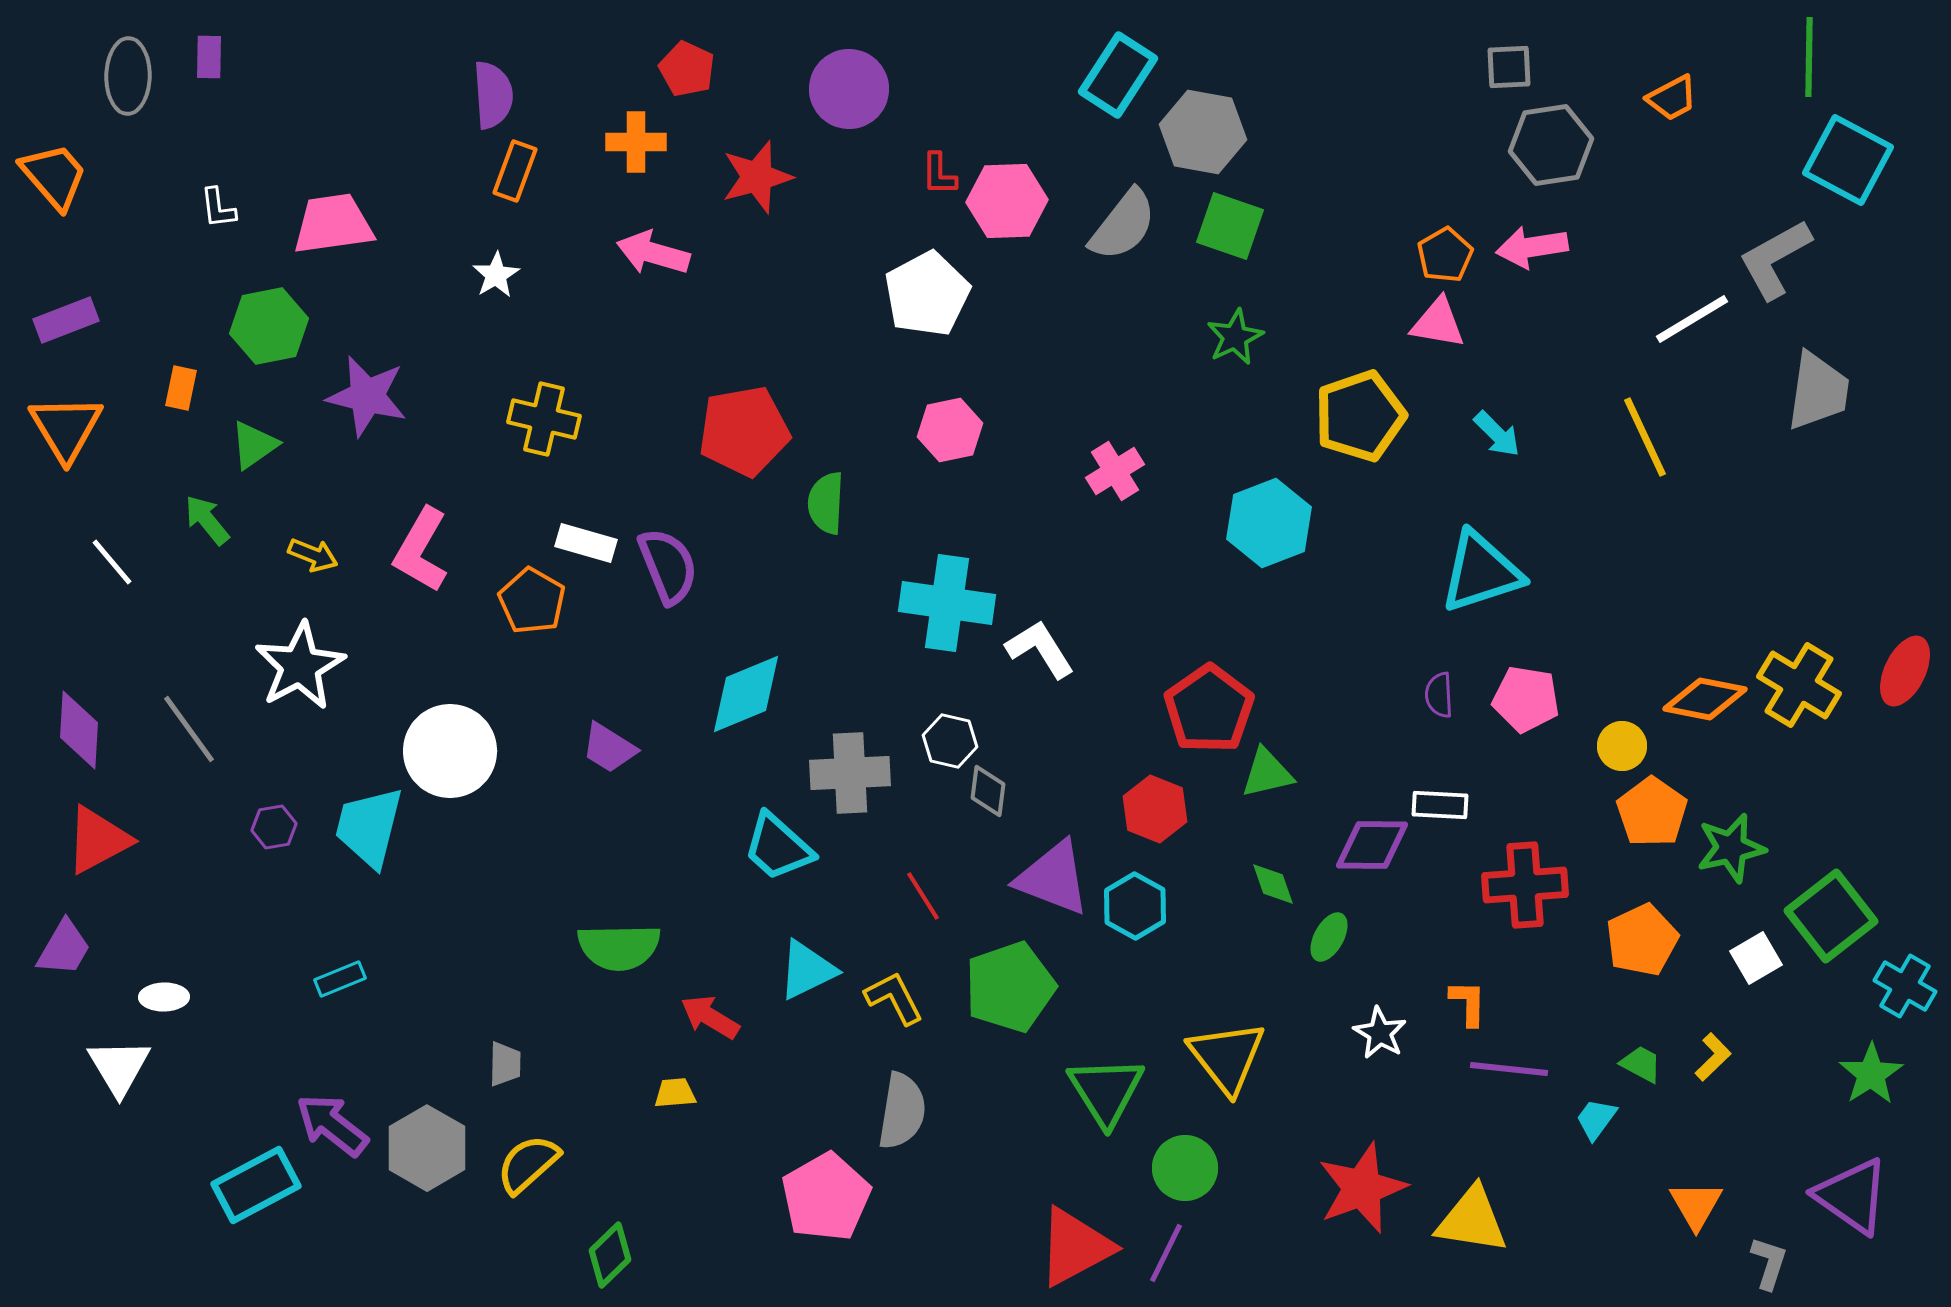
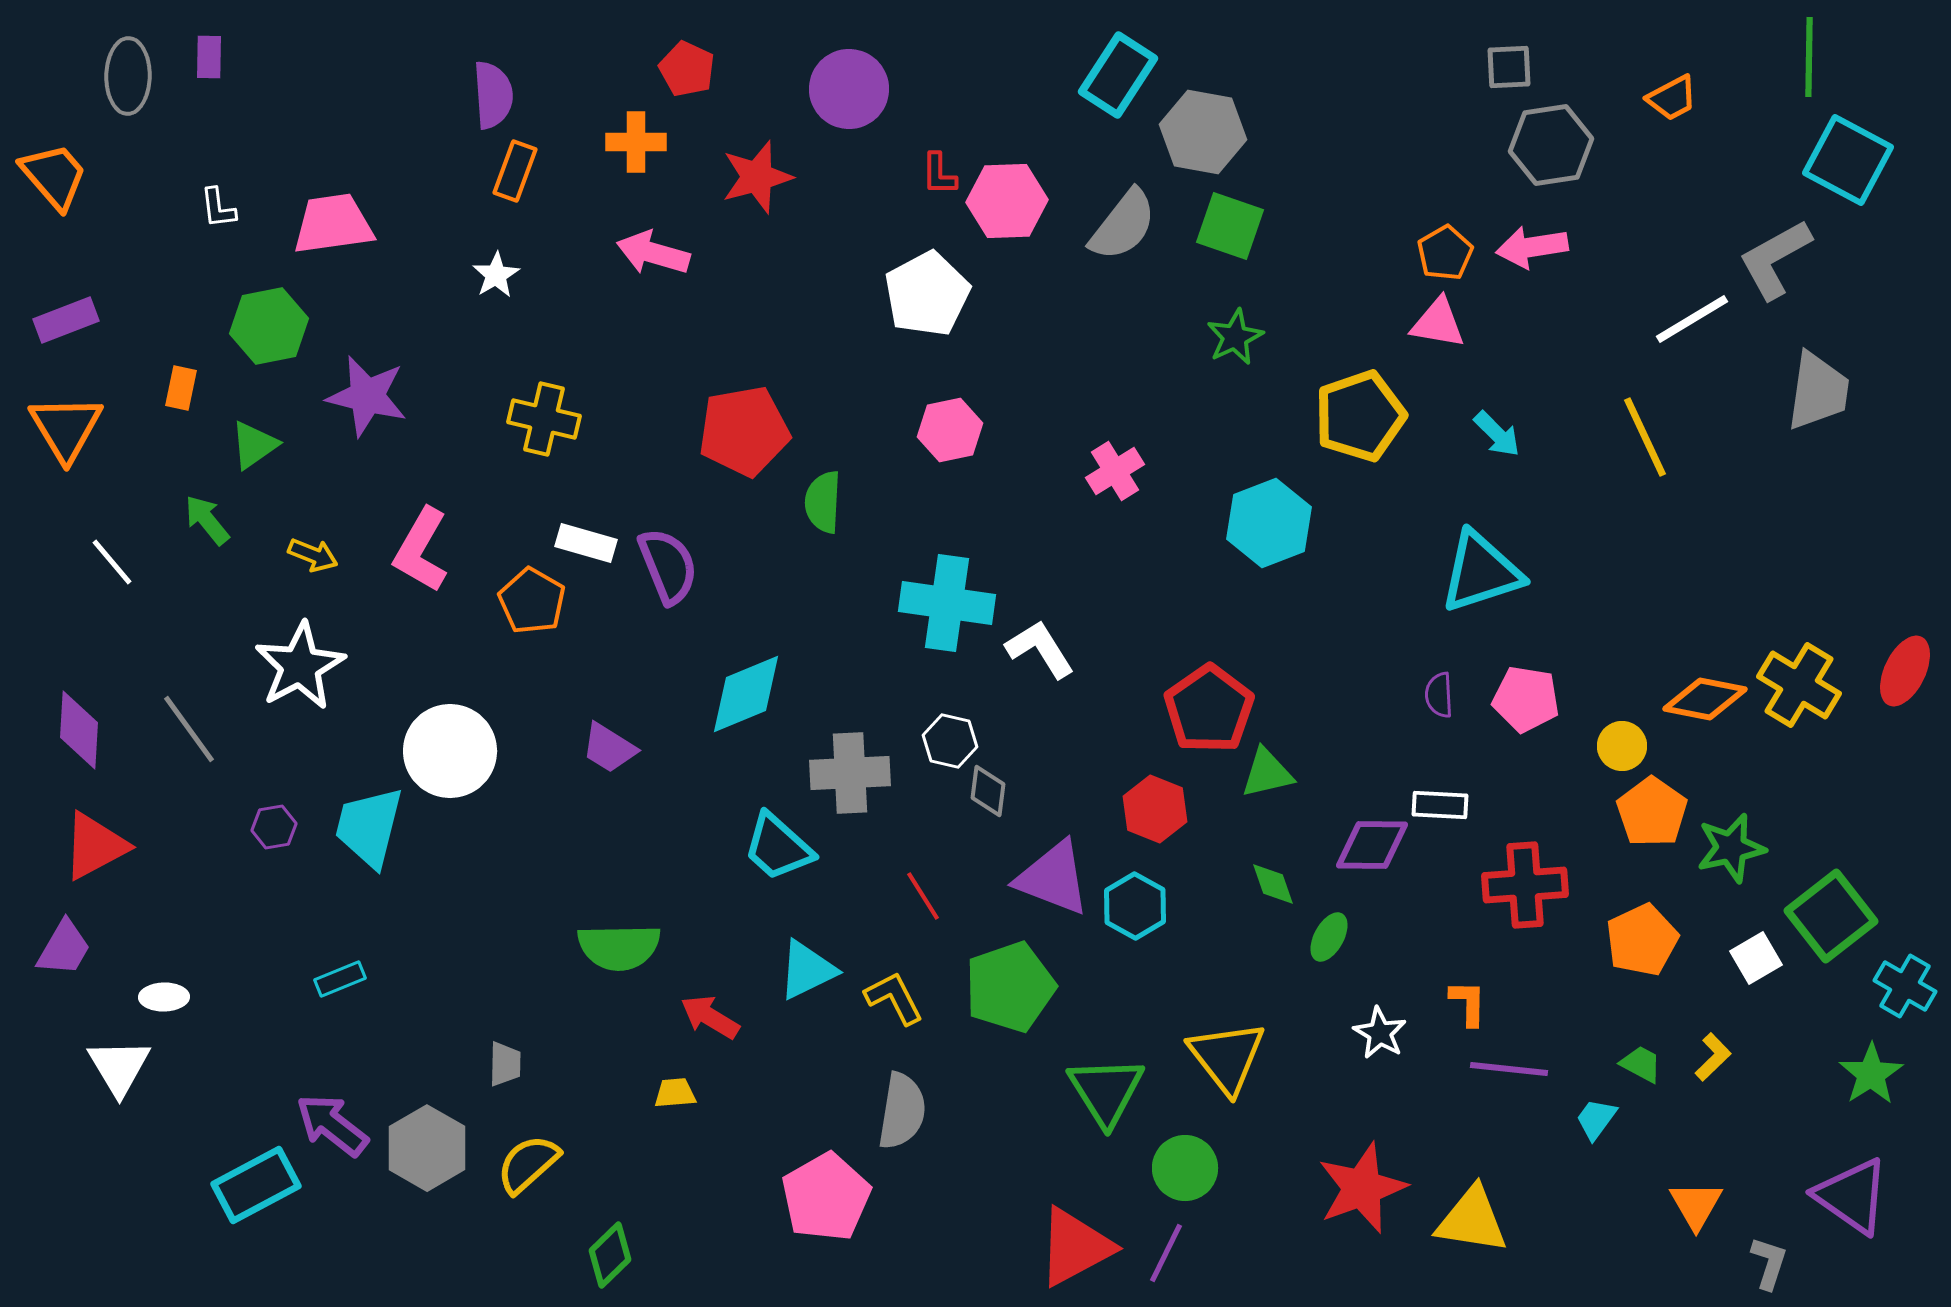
orange pentagon at (1445, 255): moved 2 px up
green semicircle at (826, 503): moved 3 px left, 1 px up
red triangle at (98, 840): moved 3 px left, 6 px down
